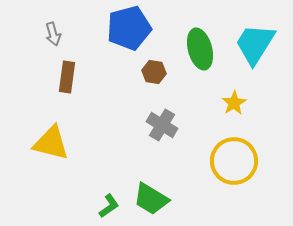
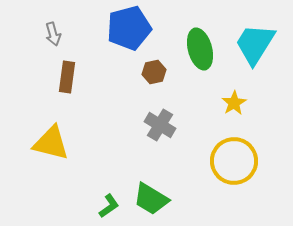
brown hexagon: rotated 20 degrees counterclockwise
gray cross: moved 2 px left
